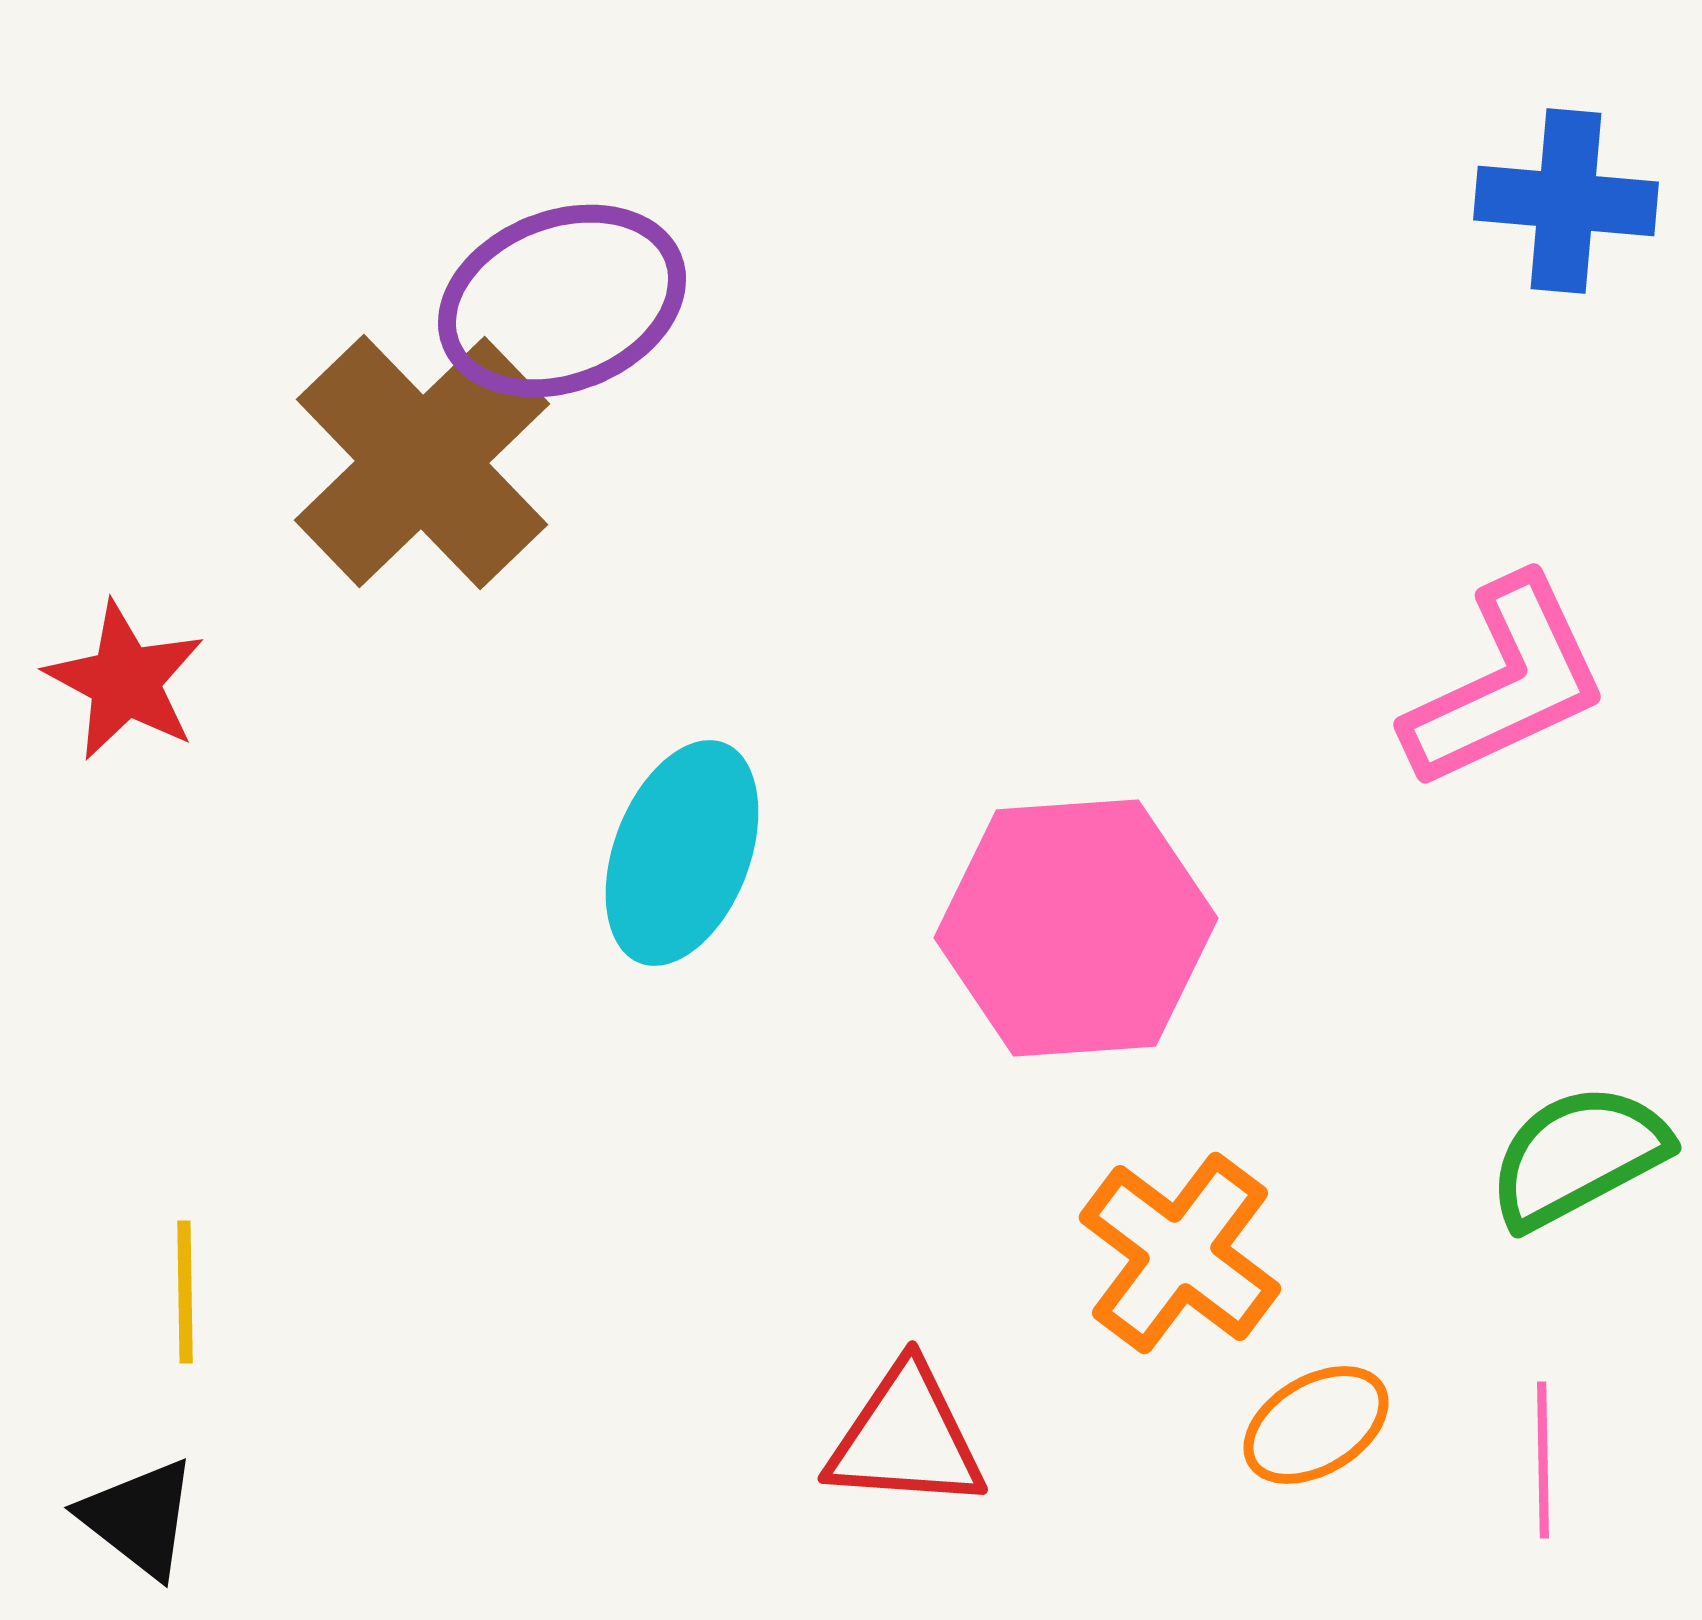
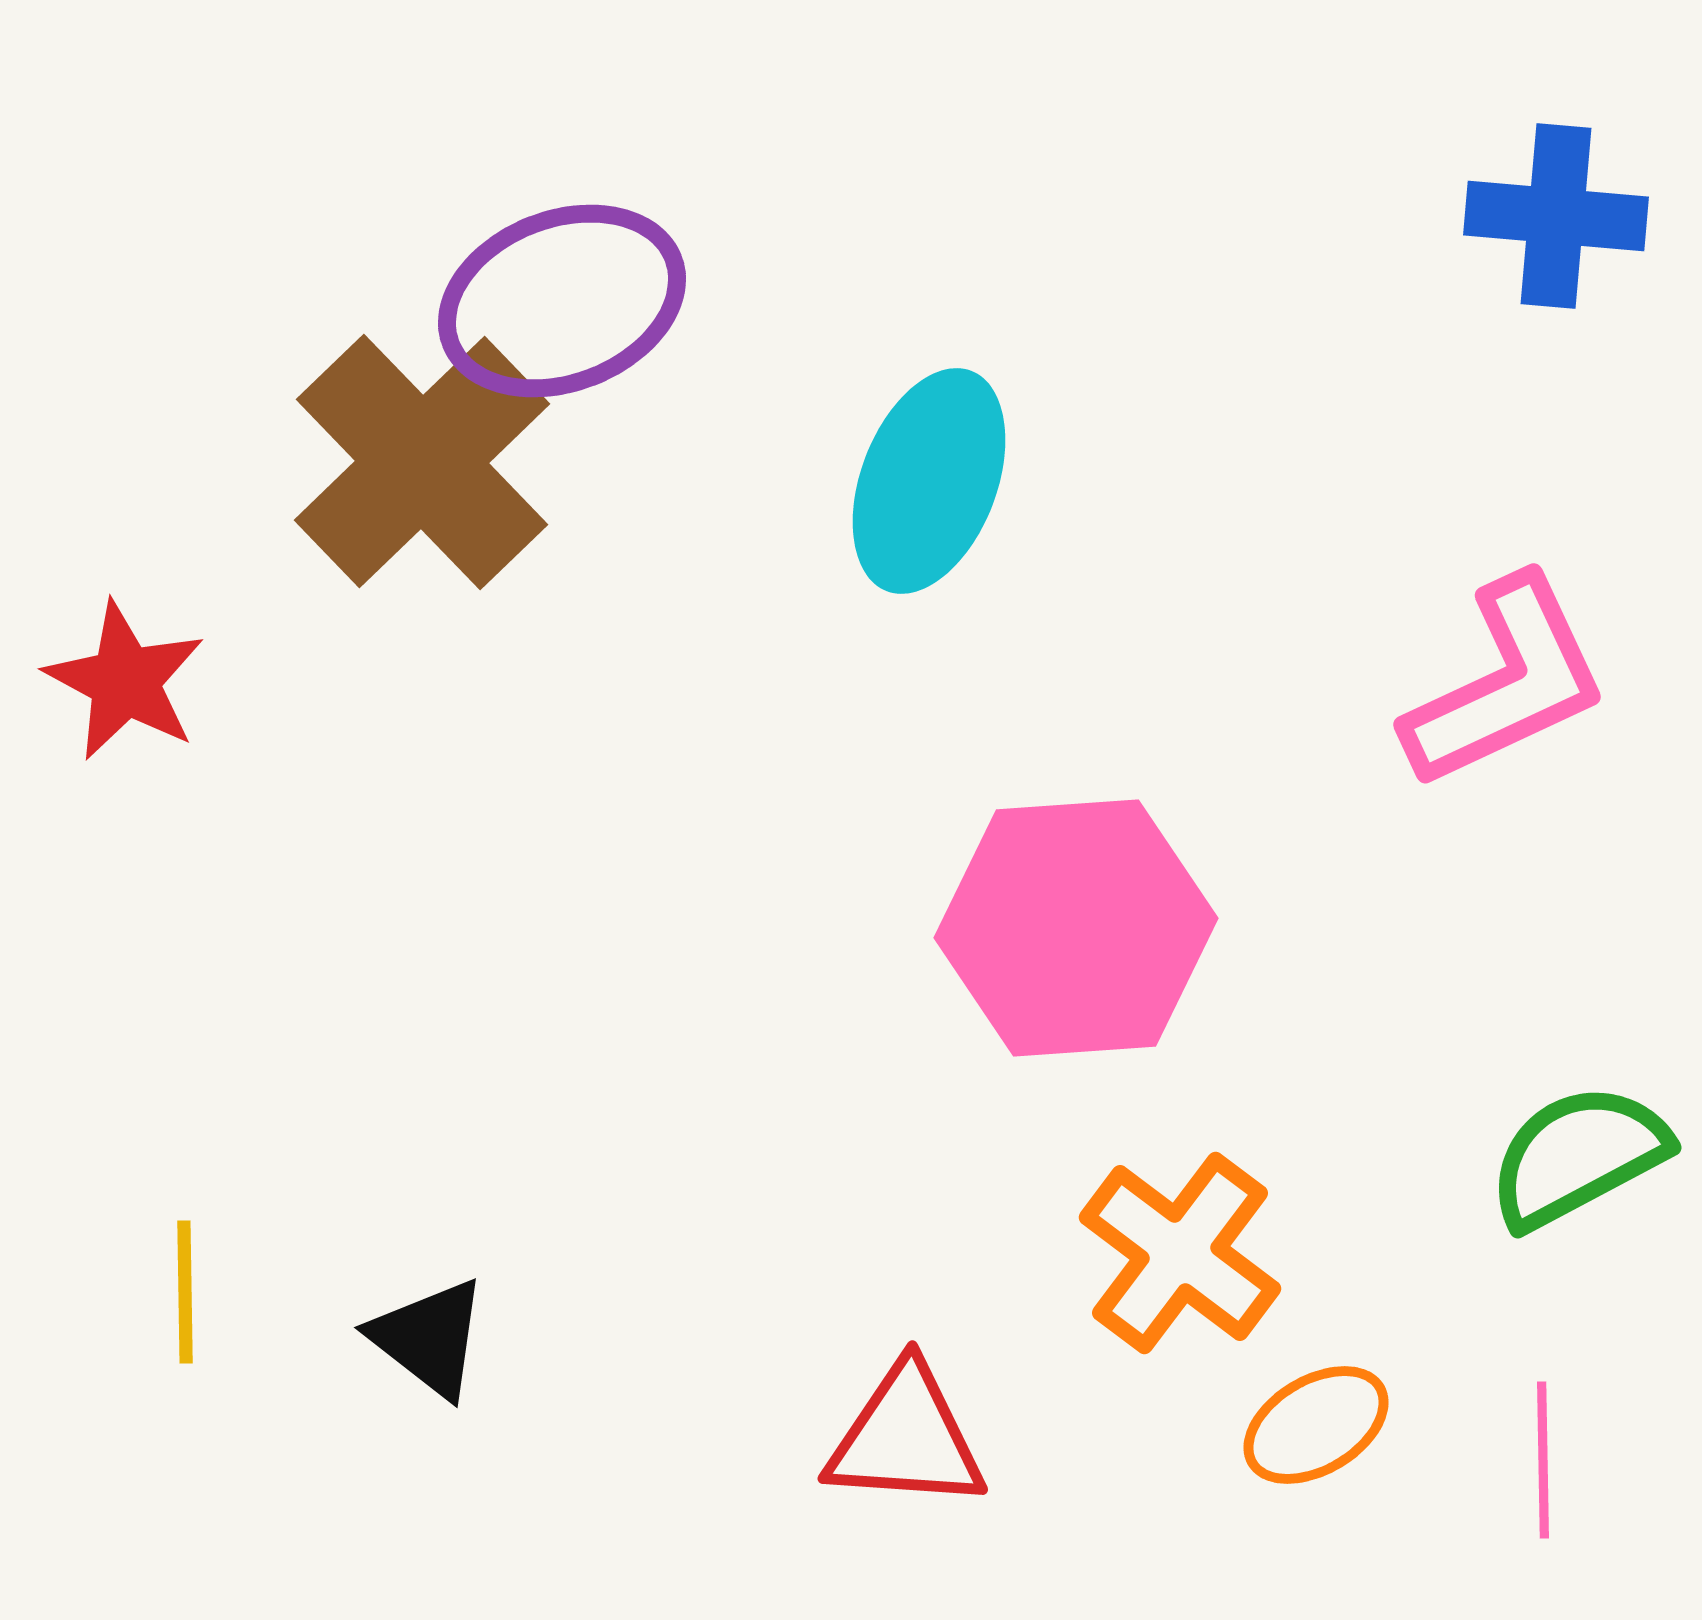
blue cross: moved 10 px left, 15 px down
cyan ellipse: moved 247 px right, 372 px up
black triangle: moved 290 px right, 180 px up
